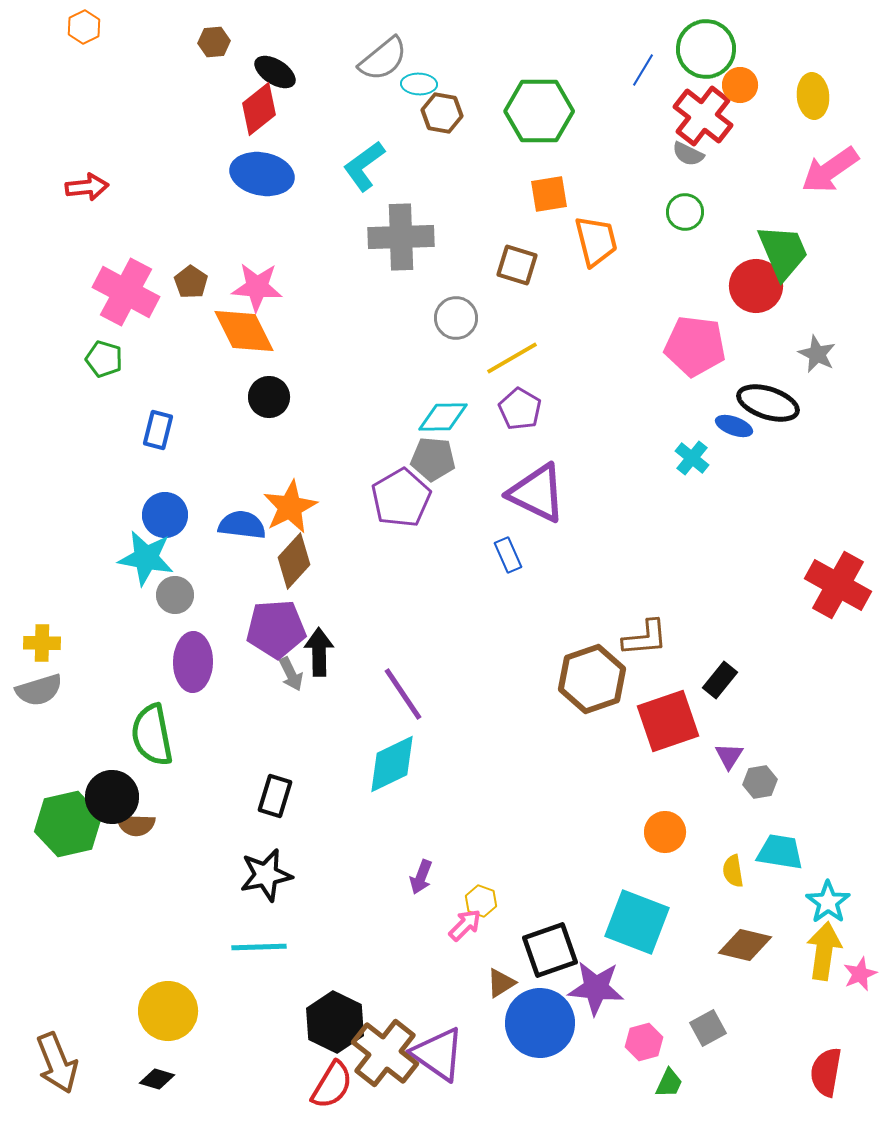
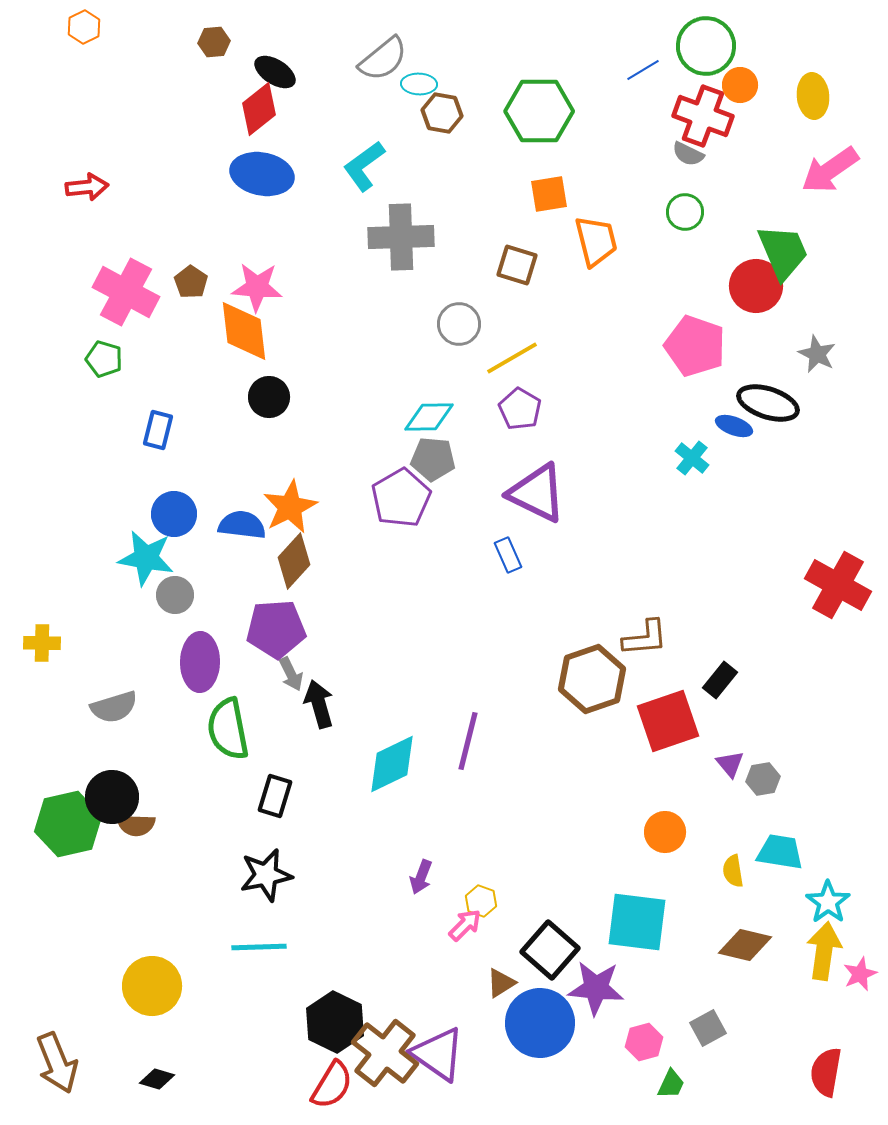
green circle at (706, 49): moved 3 px up
blue line at (643, 70): rotated 28 degrees clockwise
red cross at (703, 116): rotated 18 degrees counterclockwise
gray circle at (456, 318): moved 3 px right, 6 px down
orange diamond at (244, 331): rotated 20 degrees clockwise
pink pentagon at (695, 346): rotated 12 degrees clockwise
cyan diamond at (443, 417): moved 14 px left
blue circle at (165, 515): moved 9 px right, 1 px up
black arrow at (319, 652): moved 52 px down; rotated 15 degrees counterclockwise
purple ellipse at (193, 662): moved 7 px right
gray semicircle at (39, 690): moved 75 px right, 17 px down
purple line at (403, 694): moved 65 px right, 47 px down; rotated 48 degrees clockwise
green semicircle at (152, 735): moved 76 px right, 6 px up
purple triangle at (729, 756): moved 1 px right, 8 px down; rotated 12 degrees counterclockwise
gray hexagon at (760, 782): moved 3 px right, 3 px up
cyan square at (637, 922): rotated 14 degrees counterclockwise
black square at (550, 950): rotated 30 degrees counterclockwise
yellow circle at (168, 1011): moved 16 px left, 25 px up
green trapezoid at (669, 1083): moved 2 px right, 1 px down
